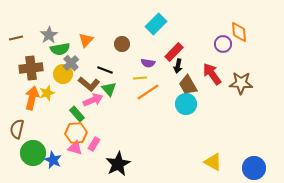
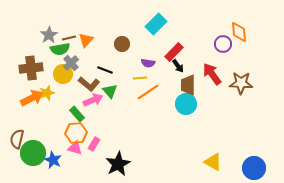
brown line: moved 53 px right
black arrow: rotated 48 degrees counterclockwise
brown trapezoid: rotated 30 degrees clockwise
green triangle: moved 1 px right, 2 px down
orange arrow: rotated 50 degrees clockwise
brown semicircle: moved 10 px down
